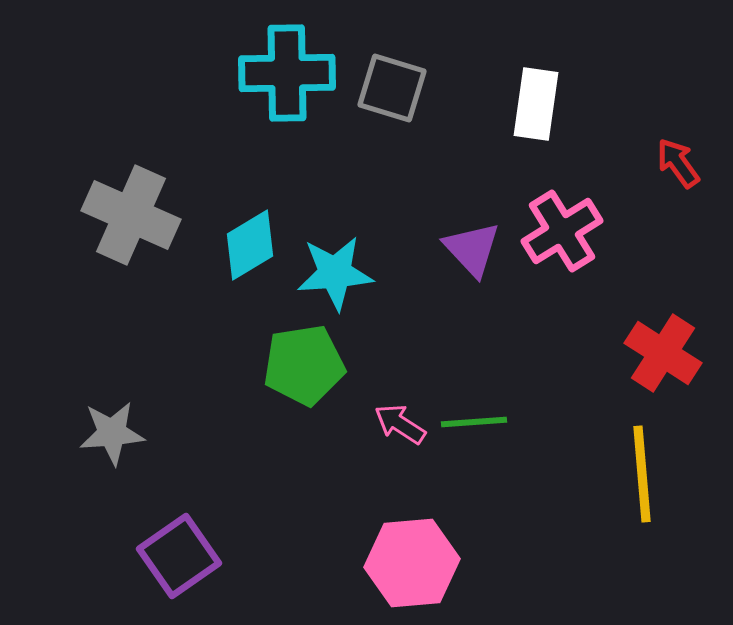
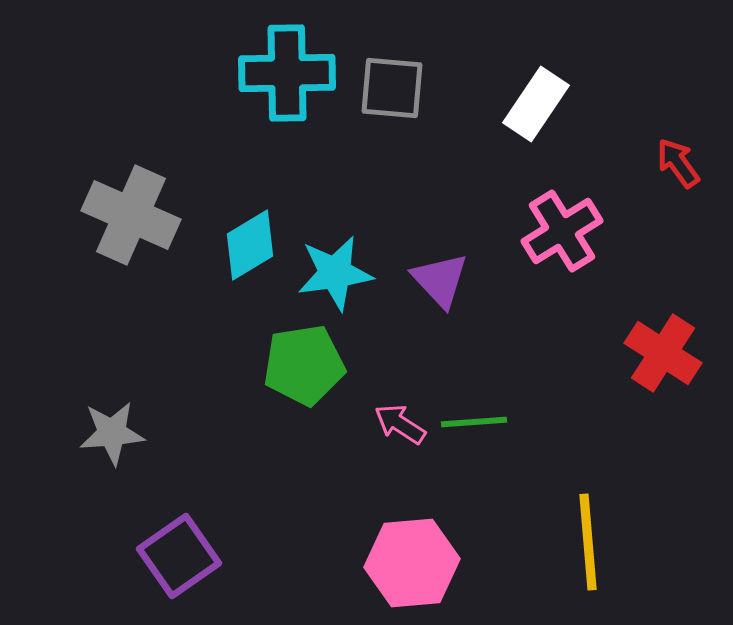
gray square: rotated 12 degrees counterclockwise
white rectangle: rotated 26 degrees clockwise
purple triangle: moved 32 px left, 31 px down
cyan star: rotated 4 degrees counterclockwise
yellow line: moved 54 px left, 68 px down
